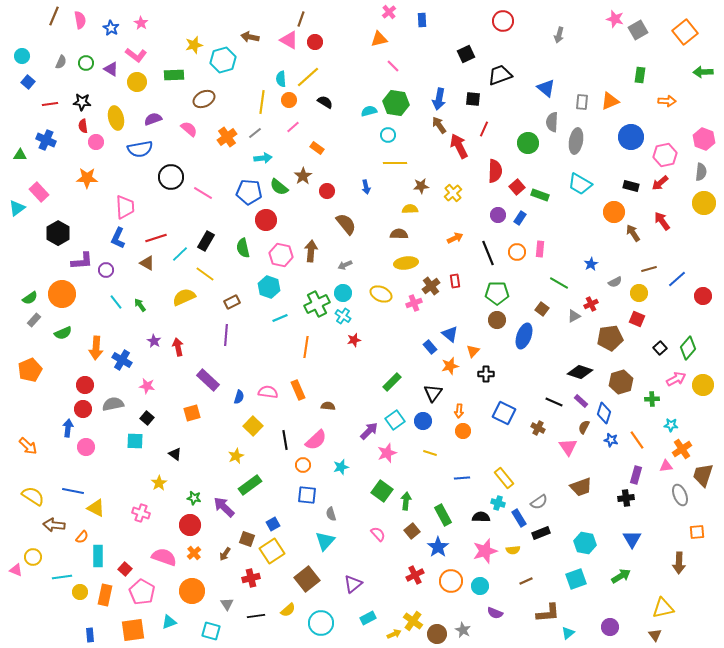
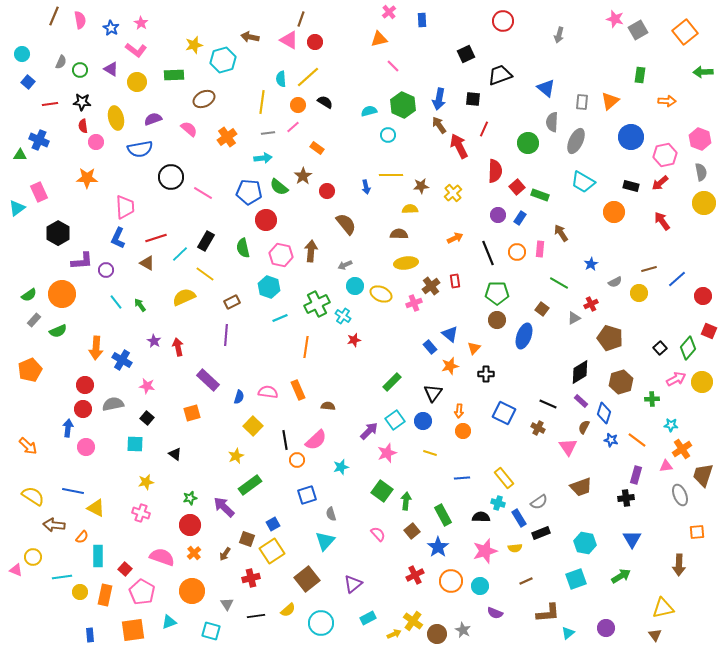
pink L-shape at (136, 55): moved 5 px up
cyan circle at (22, 56): moved 2 px up
green circle at (86, 63): moved 6 px left, 7 px down
orange circle at (289, 100): moved 9 px right, 5 px down
orange triangle at (610, 101): rotated 18 degrees counterclockwise
green hexagon at (396, 103): moved 7 px right, 2 px down; rotated 15 degrees clockwise
gray line at (255, 133): moved 13 px right; rotated 32 degrees clockwise
pink hexagon at (704, 139): moved 4 px left
blue cross at (46, 140): moved 7 px left
gray ellipse at (576, 141): rotated 15 degrees clockwise
yellow line at (395, 163): moved 4 px left, 12 px down
gray semicircle at (701, 172): rotated 18 degrees counterclockwise
cyan trapezoid at (580, 184): moved 3 px right, 2 px up
pink rectangle at (39, 192): rotated 18 degrees clockwise
brown arrow at (633, 233): moved 72 px left
cyan circle at (343, 293): moved 12 px right, 7 px up
green semicircle at (30, 298): moved 1 px left, 3 px up
gray triangle at (574, 316): moved 2 px down
red square at (637, 319): moved 72 px right, 12 px down
green semicircle at (63, 333): moved 5 px left, 2 px up
brown pentagon at (610, 338): rotated 25 degrees clockwise
orange triangle at (473, 351): moved 1 px right, 3 px up
black diamond at (580, 372): rotated 50 degrees counterclockwise
yellow circle at (703, 385): moved 1 px left, 3 px up
black line at (554, 402): moved 6 px left, 2 px down
orange line at (637, 440): rotated 18 degrees counterclockwise
cyan square at (135, 441): moved 3 px down
orange circle at (303, 465): moved 6 px left, 5 px up
yellow star at (159, 483): moved 13 px left, 1 px up; rotated 21 degrees clockwise
blue square at (307, 495): rotated 24 degrees counterclockwise
green star at (194, 498): moved 4 px left; rotated 24 degrees counterclockwise
yellow semicircle at (513, 550): moved 2 px right, 2 px up
pink semicircle at (164, 557): moved 2 px left
brown arrow at (679, 563): moved 2 px down
purple circle at (610, 627): moved 4 px left, 1 px down
